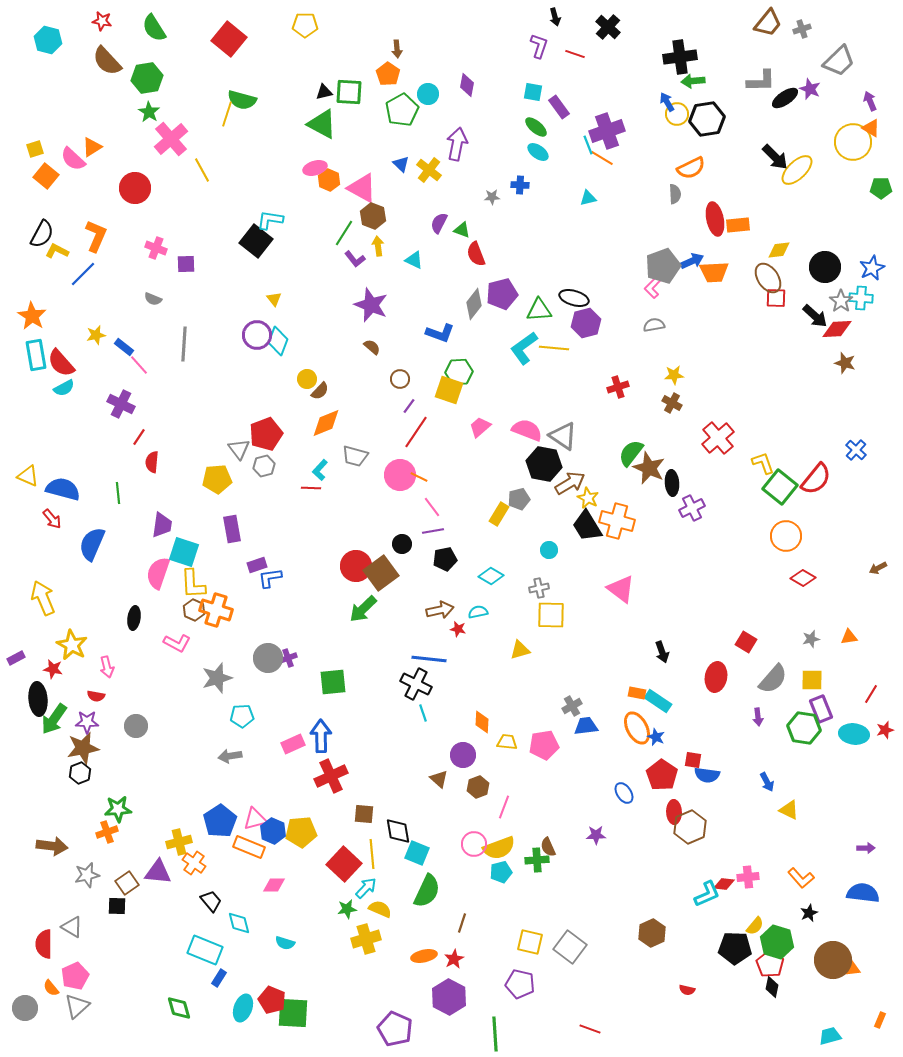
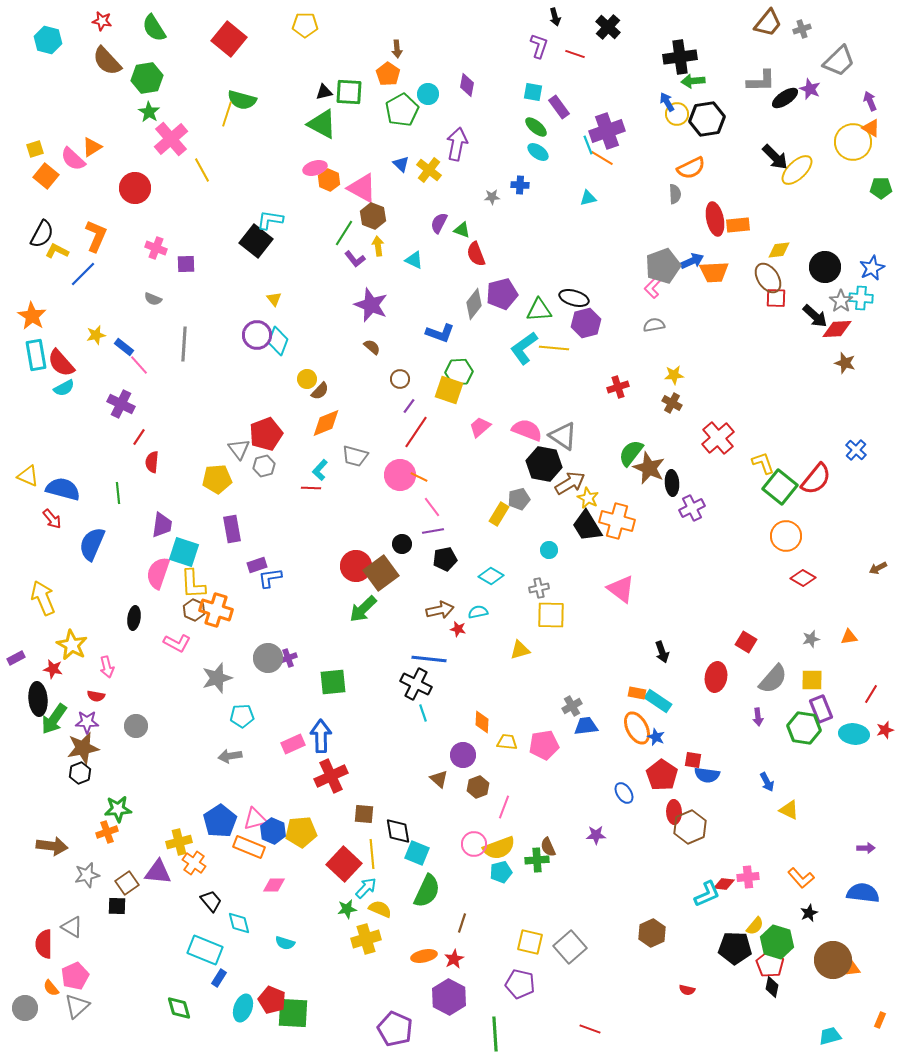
gray square at (570, 947): rotated 12 degrees clockwise
